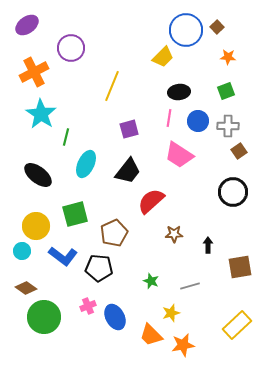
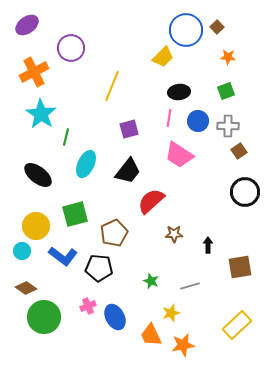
black circle at (233, 192): moved 12 px right
orange trapezoid at (151, 335): rotated 20 degrees clockwise
